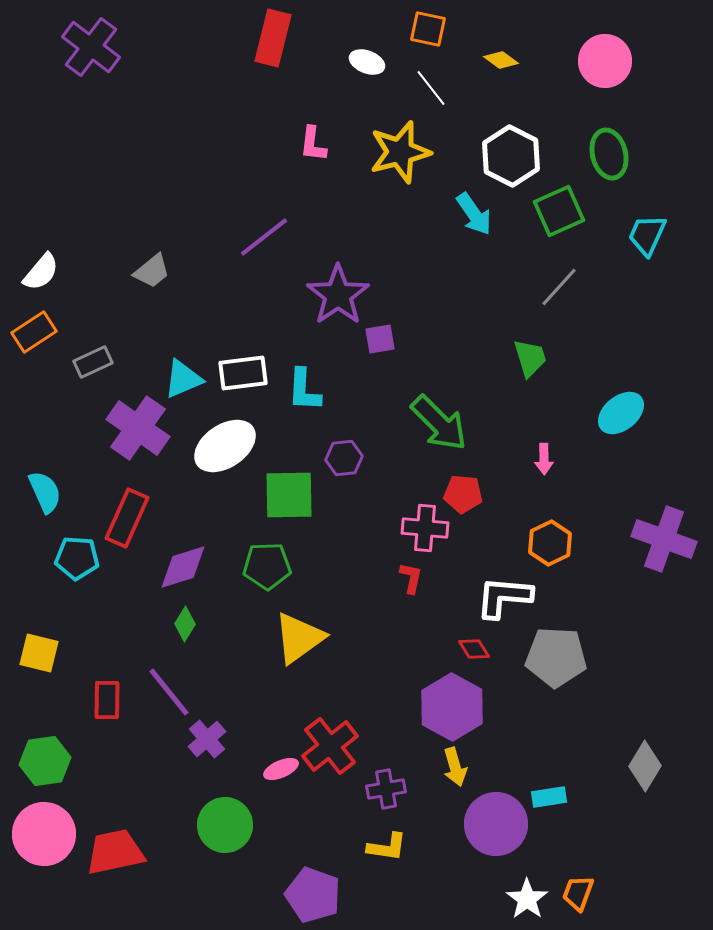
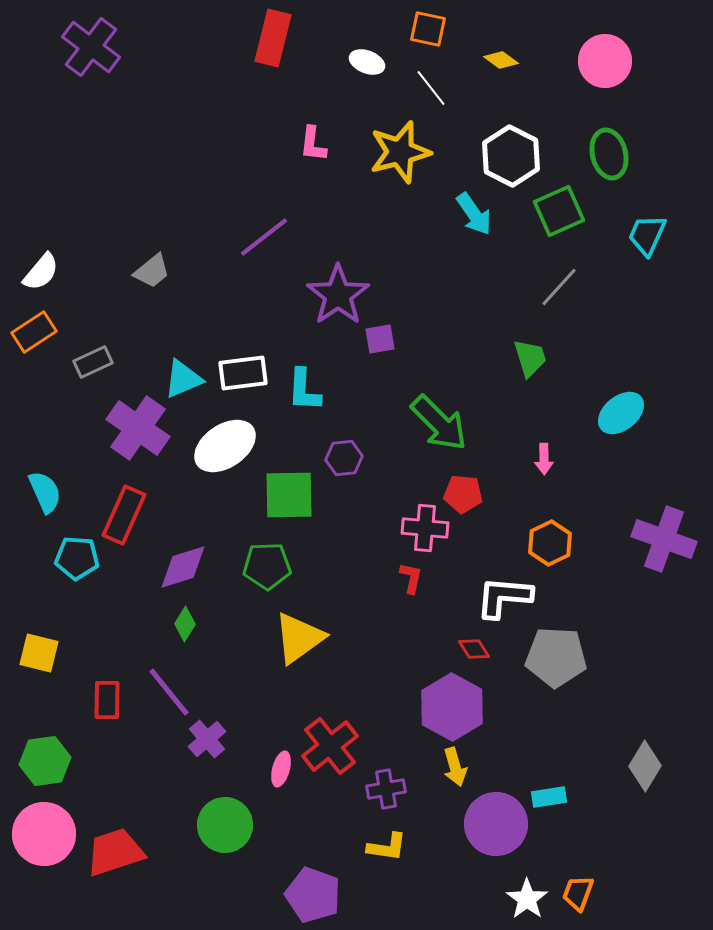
red rectangle at (127, 518): moved 3 px left, 3 px up
pink ellipse at (281, 769): rotated 52 degrees counterclockwise
red trapezoid at (115, 852): rotated 6 degrees counterclockwise
